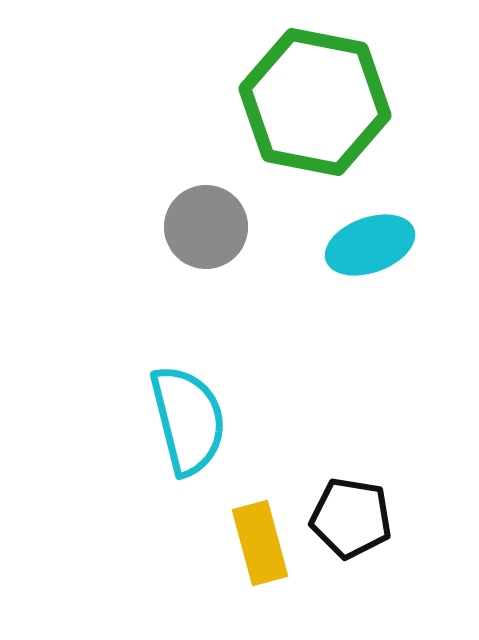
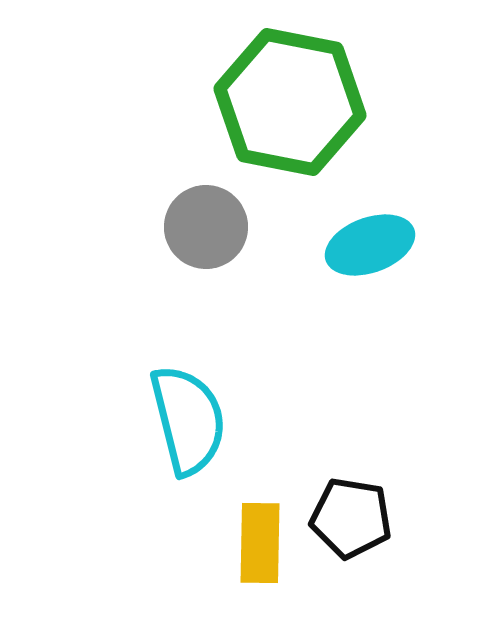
green hexagon: moved 25 px left
yellow rectangle: rotated 16 degrees clockwise
